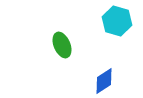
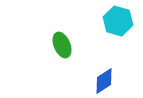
cyan hexagon: moved 1 px right
